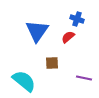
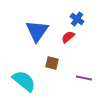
blue cross: rotated 16 degrees clockwise
brown square: rotated 16 degrees clockwise
